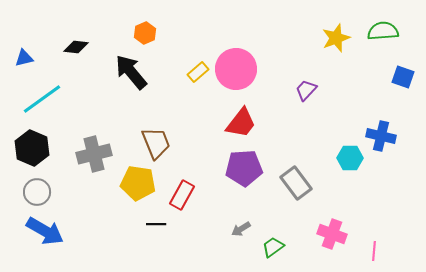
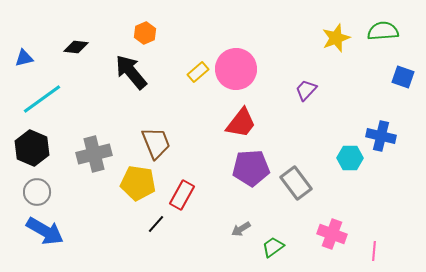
purple pentagon: moved 7 px right
black line: rotated 48 degrees counterclockwise
